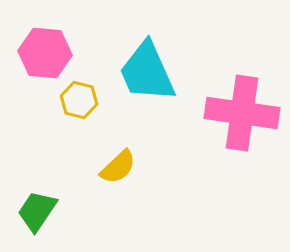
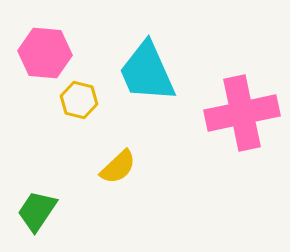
pink cross: rotated 20 degrees counterclockwise
